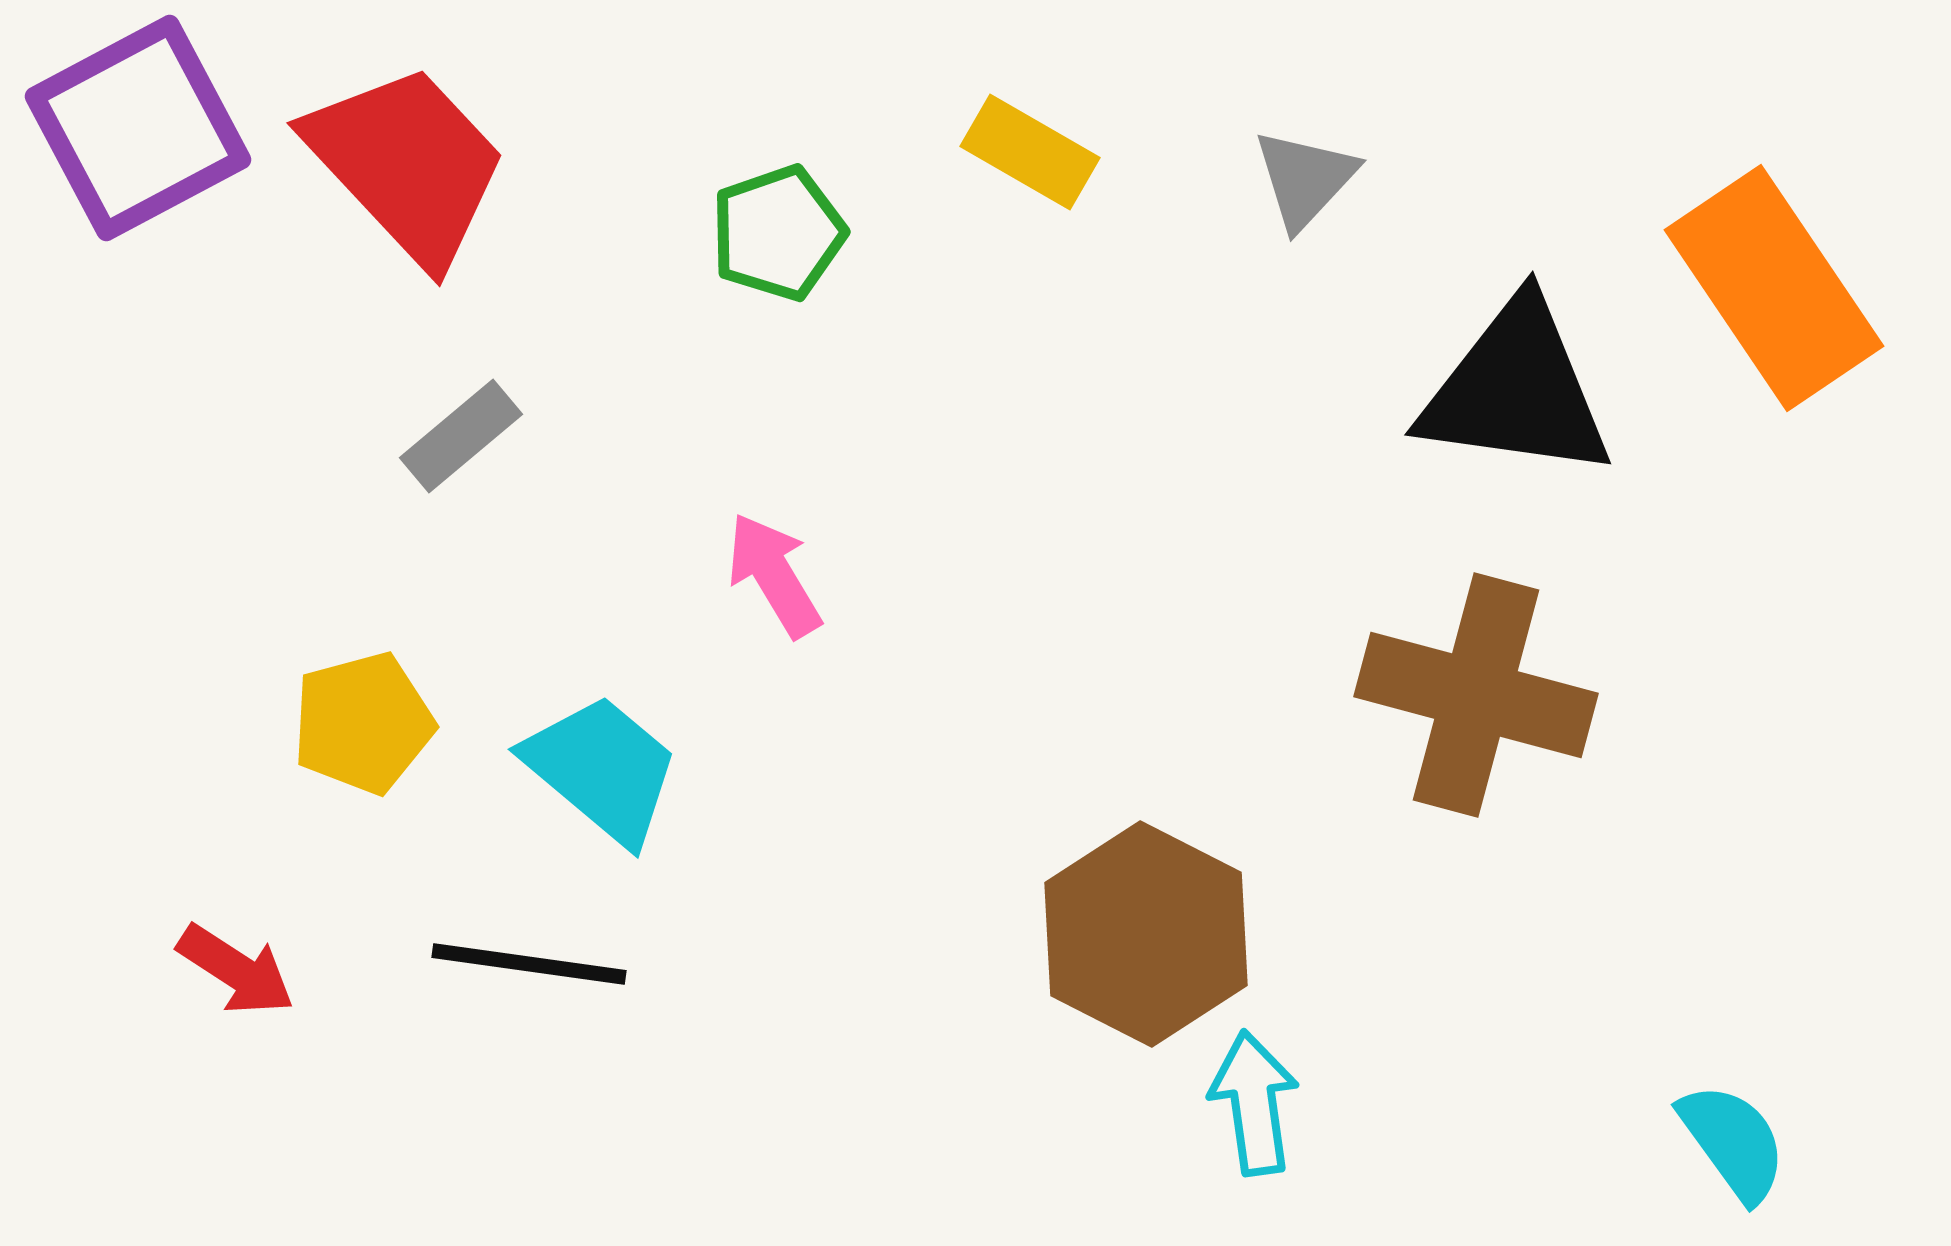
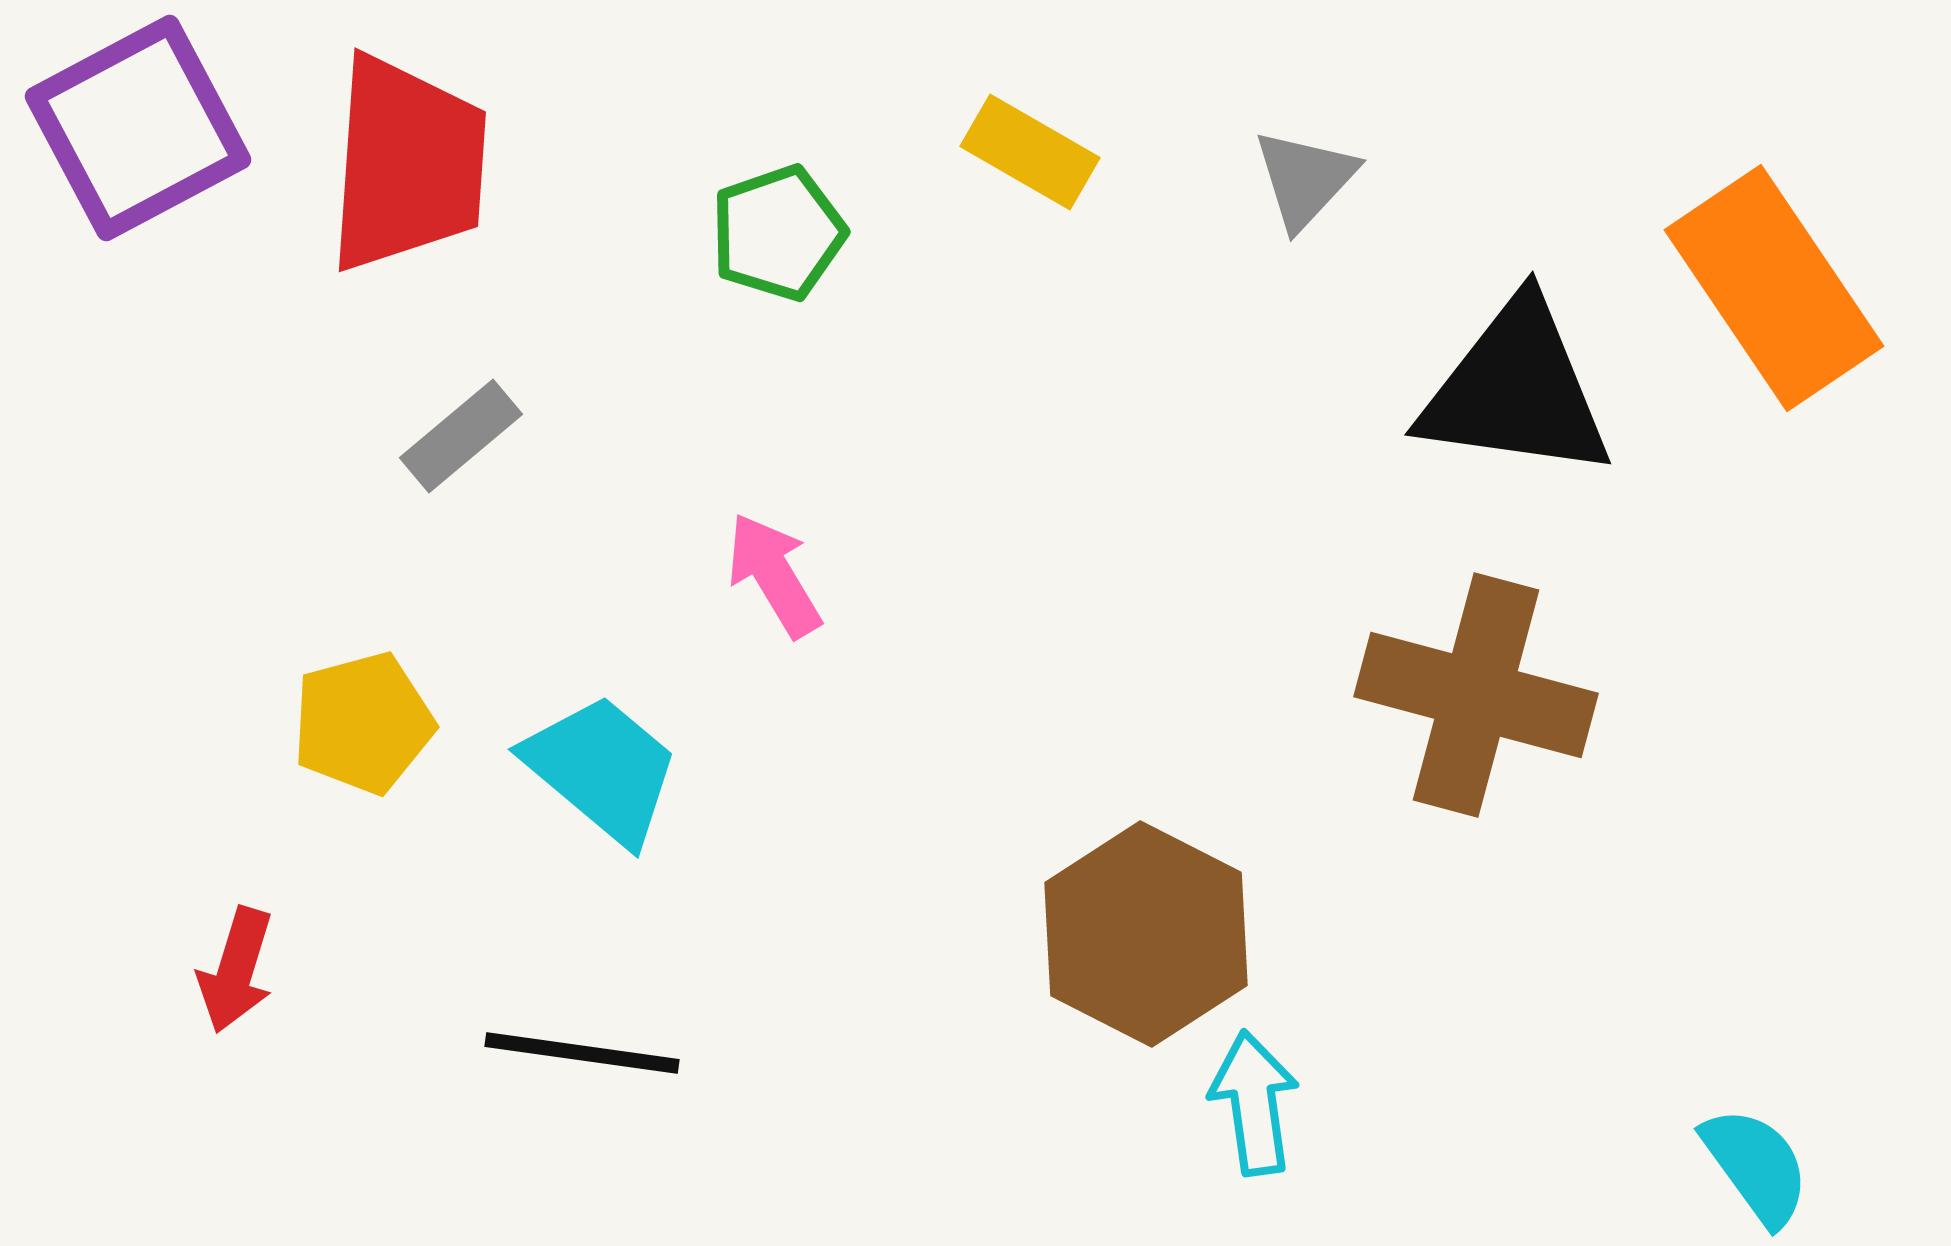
red trapezoid: rotated 47 degrees clockwise
black line: moved 53 px right, 89 px down
red arrow: rotated 74 degrees clockwise
cyan semicircle: moved 23 px right, 24 px down
